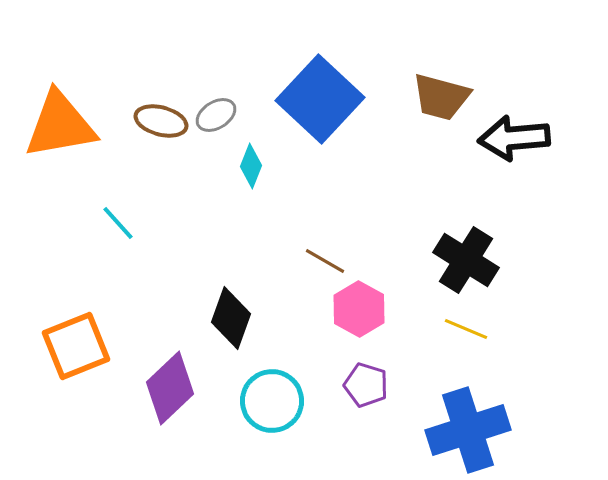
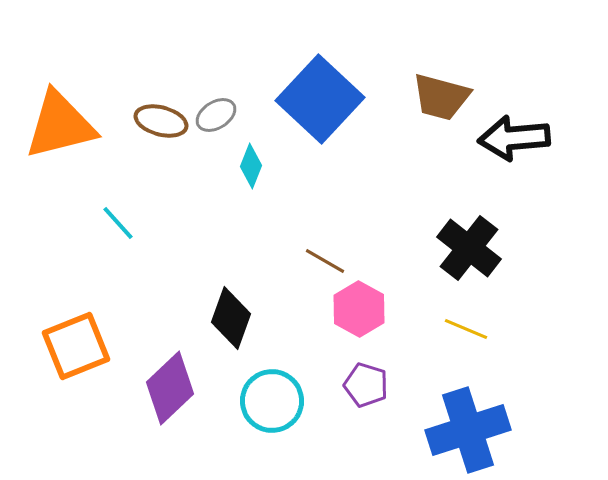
orange triangle: rotated 4 degrees counterclockwise
black cross: moved 3 px right, 12 px up; rotated 6 degrees clockwise
